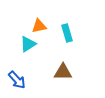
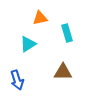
orange triangle: moved 1 px right, 8 px up
blue arrow: rotated 24 degrees clockwise
